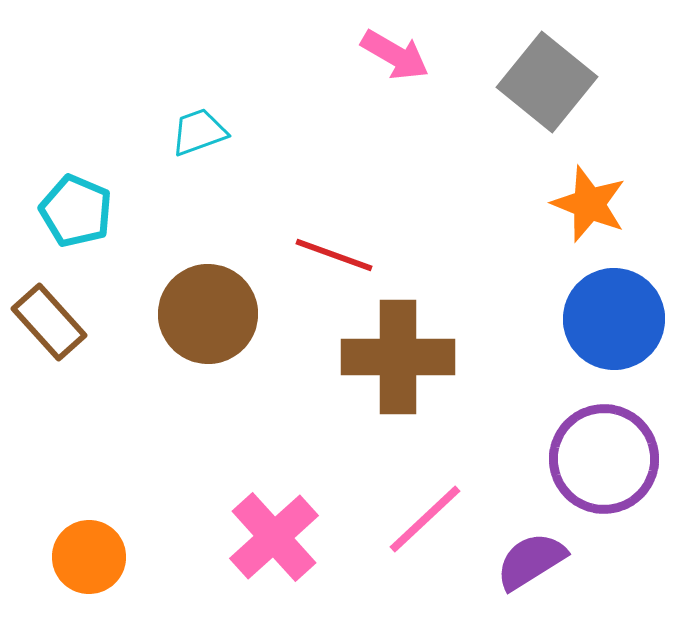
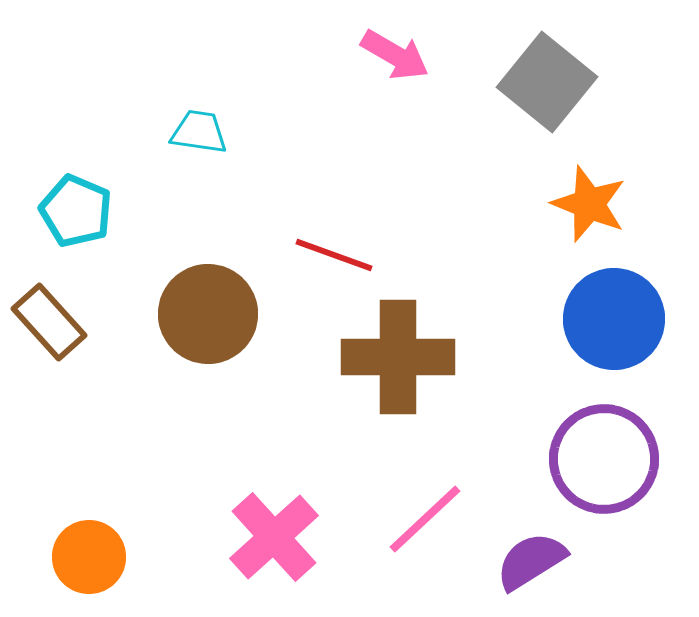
cyan trapezoid: rotated 28 degrees clockwise
